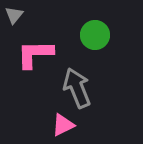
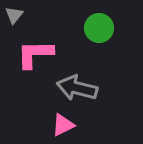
green circle: moved 4 px right, 7 px up
gray arrow: rotated 54 degrees counterclockwise
